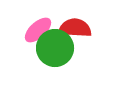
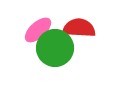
red semicircle: moved 4 px right
